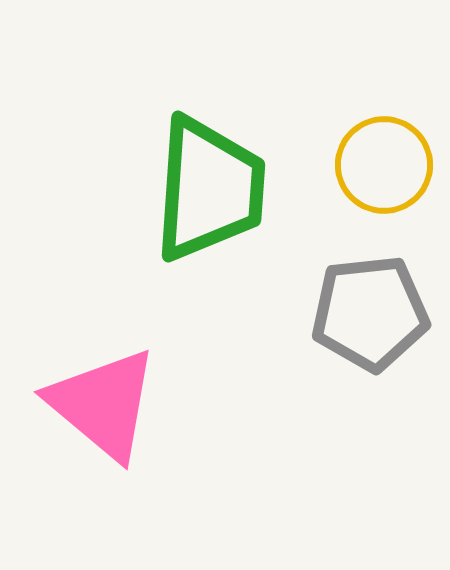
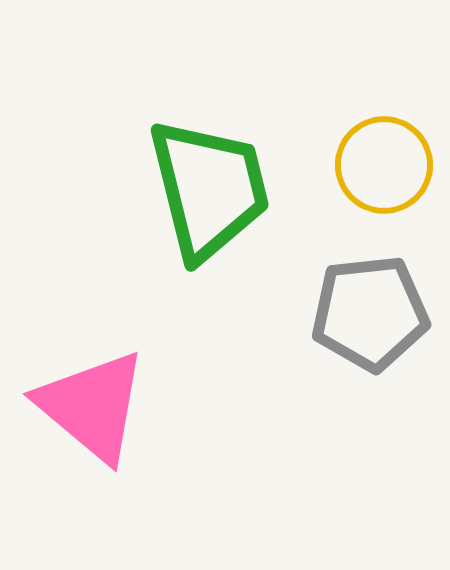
green trapezoid: rotated 18 degrees counterclockwise
pink triangle: moved 11 px left, 2 px down
